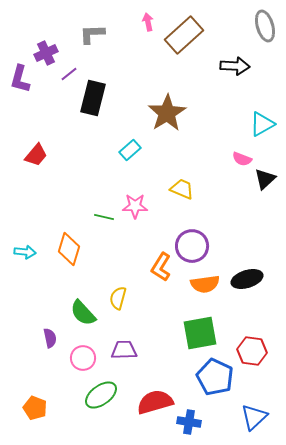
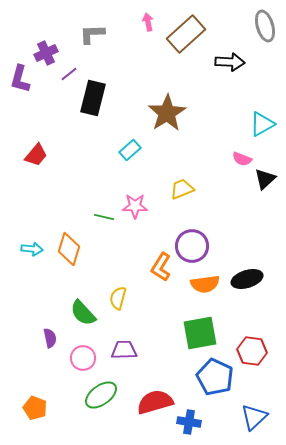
brown rectangle: moved 2 px right, 1 px up
black arrow: moved 5 px left, 4 px up
yellow trapezoid: rotated 45 degrees counterclockwise
cyan arrow: moved 7 px right, 3 px up
